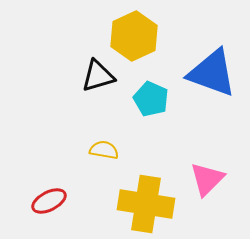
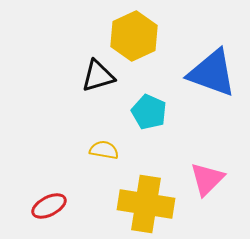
cyan pentagon: moved 2 px left, 13 px down
red ellipse: moved 5 px down
